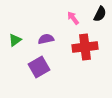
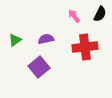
pink arrow: moved 1 px right, 2 px up
purple square: rotated 10 degrees counterclockwise
